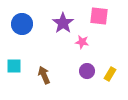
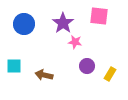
blue circle: moved 2 px right
pink star: moved 7 px left
purple circle: moved 5 px up
brown arrow: rotated 54 degrees counterclockwise
